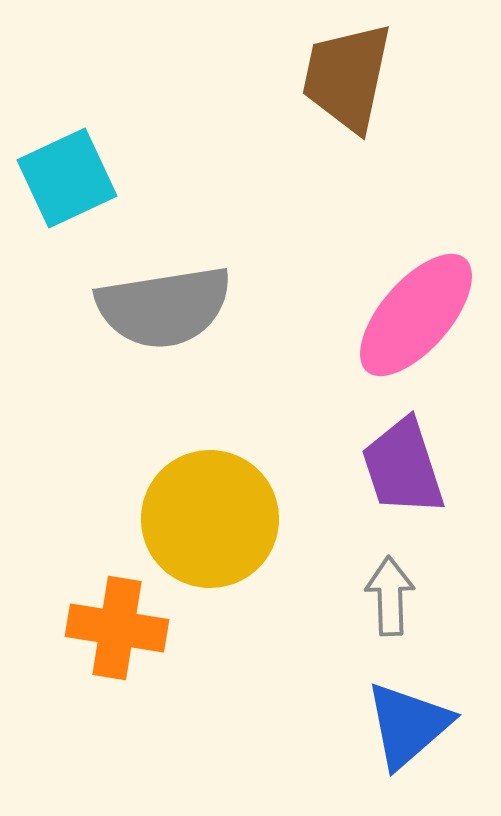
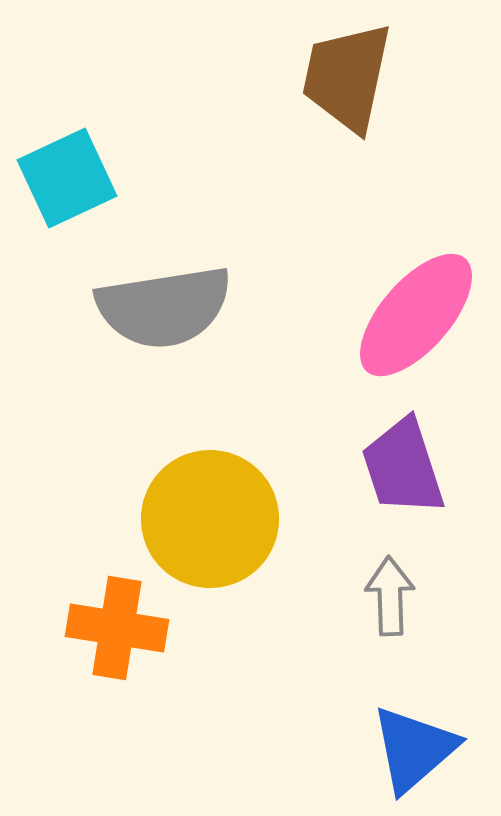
blue triangle: moved 6 px right, 24 px down
